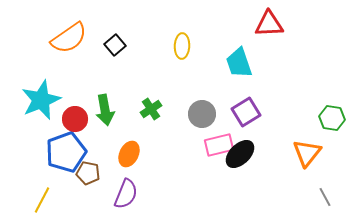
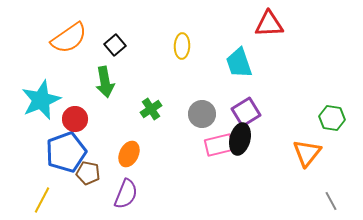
green arrow: moved 28 px up
black ellipse: moved 15 px up; rotated 32 degrees counterclockwise
gray line: moved 6 px right, 4 px down
